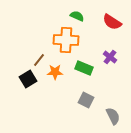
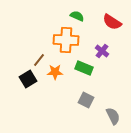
purple cross: moved 8 px left, 6 px up
